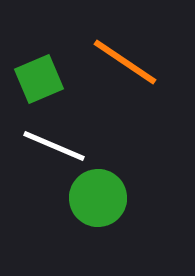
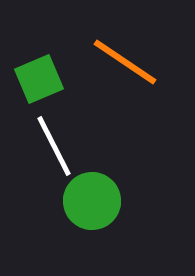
white line: rotated 40 degrees clockwise
green circle: moved 6 px left, 3 px down
